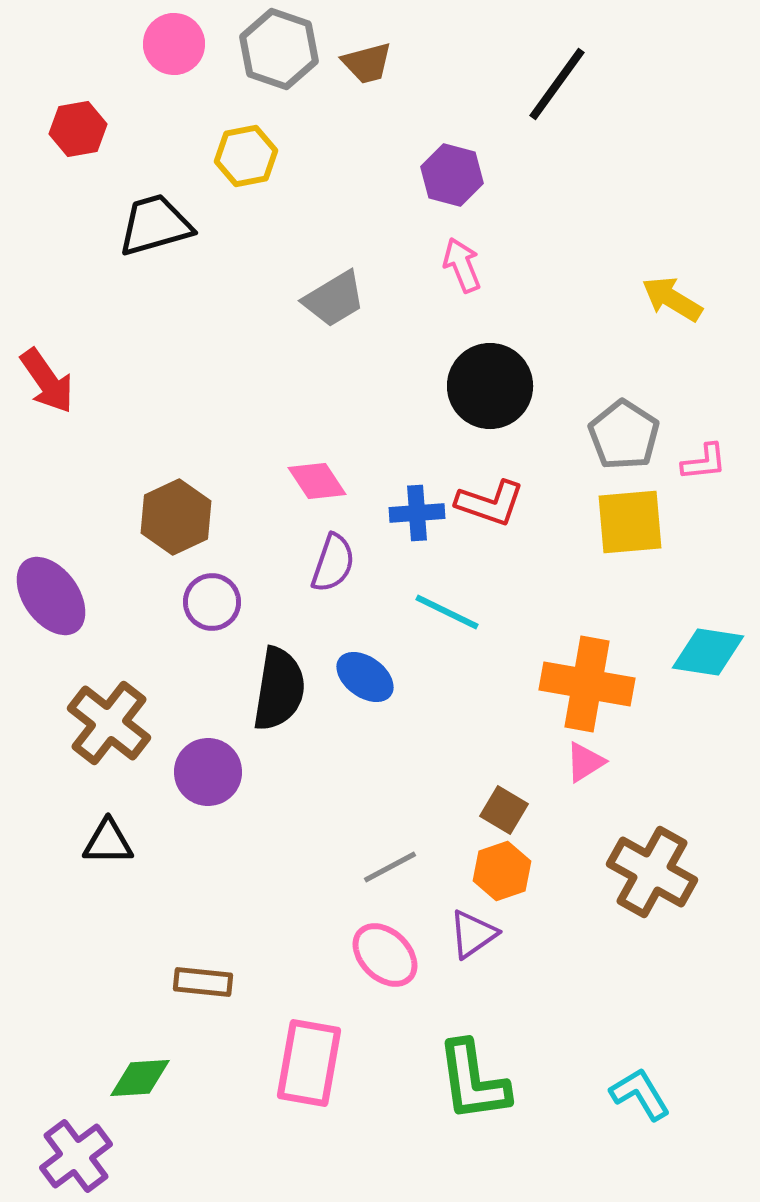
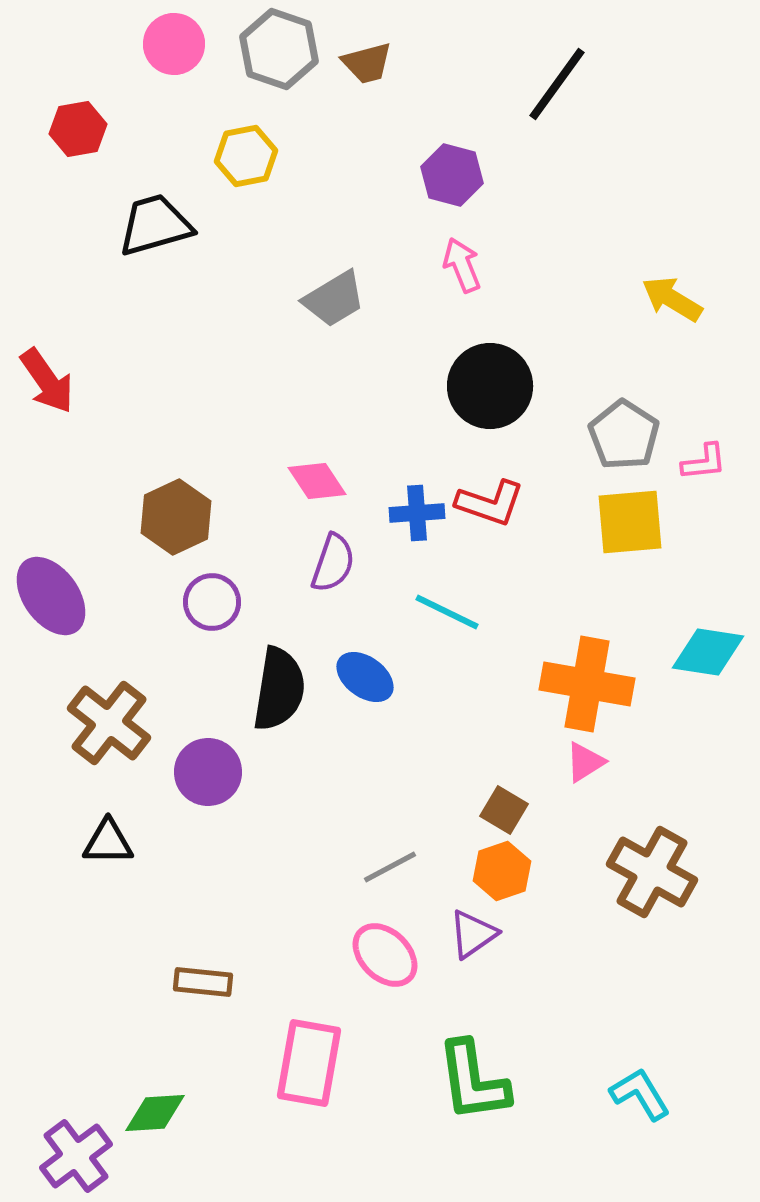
green diamond at (140, 1078): moved 15 px right, 35 px down
